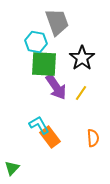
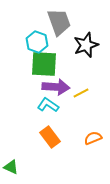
gray trapezoid: moved 2 px right
cyan hexagon: moved 1 px right; rotated 10 degrees clockwise
black star: moved 4 px right, 13 px up; rotated 15 degrees clockwise
purple arrow: rotated 52 degrees counterclockwise
yellow line: rotated 28 degrees clockwise
cyan L-shape: moved 9 px right, 20 px up; rotated 25 degrees counterclockwise
orange semicircle: rotated 108 degrees counterclockwise
green triangle: moved 1 px left, 1 px up; rotated 49 degrees counterclockwise
